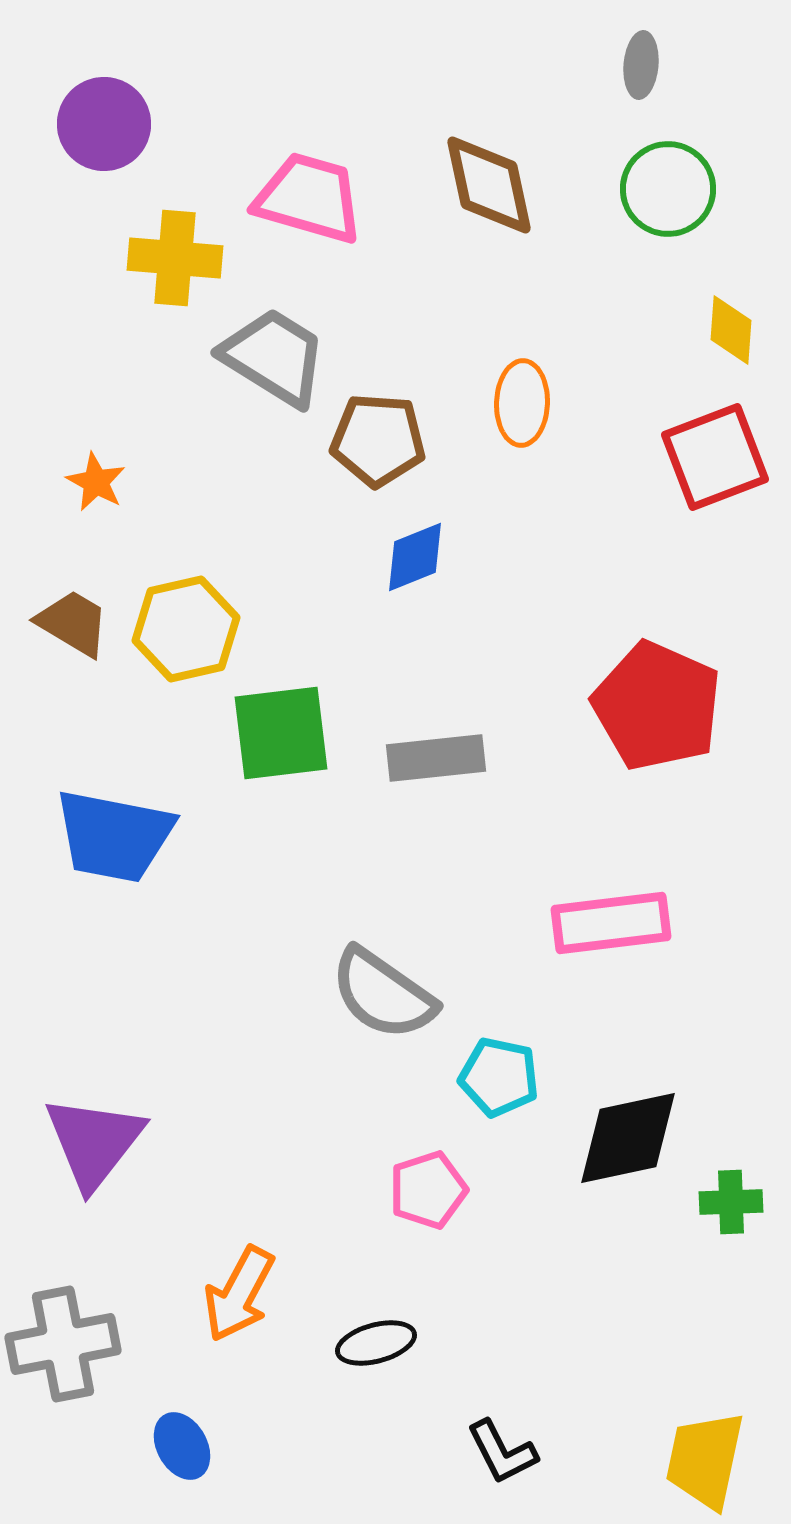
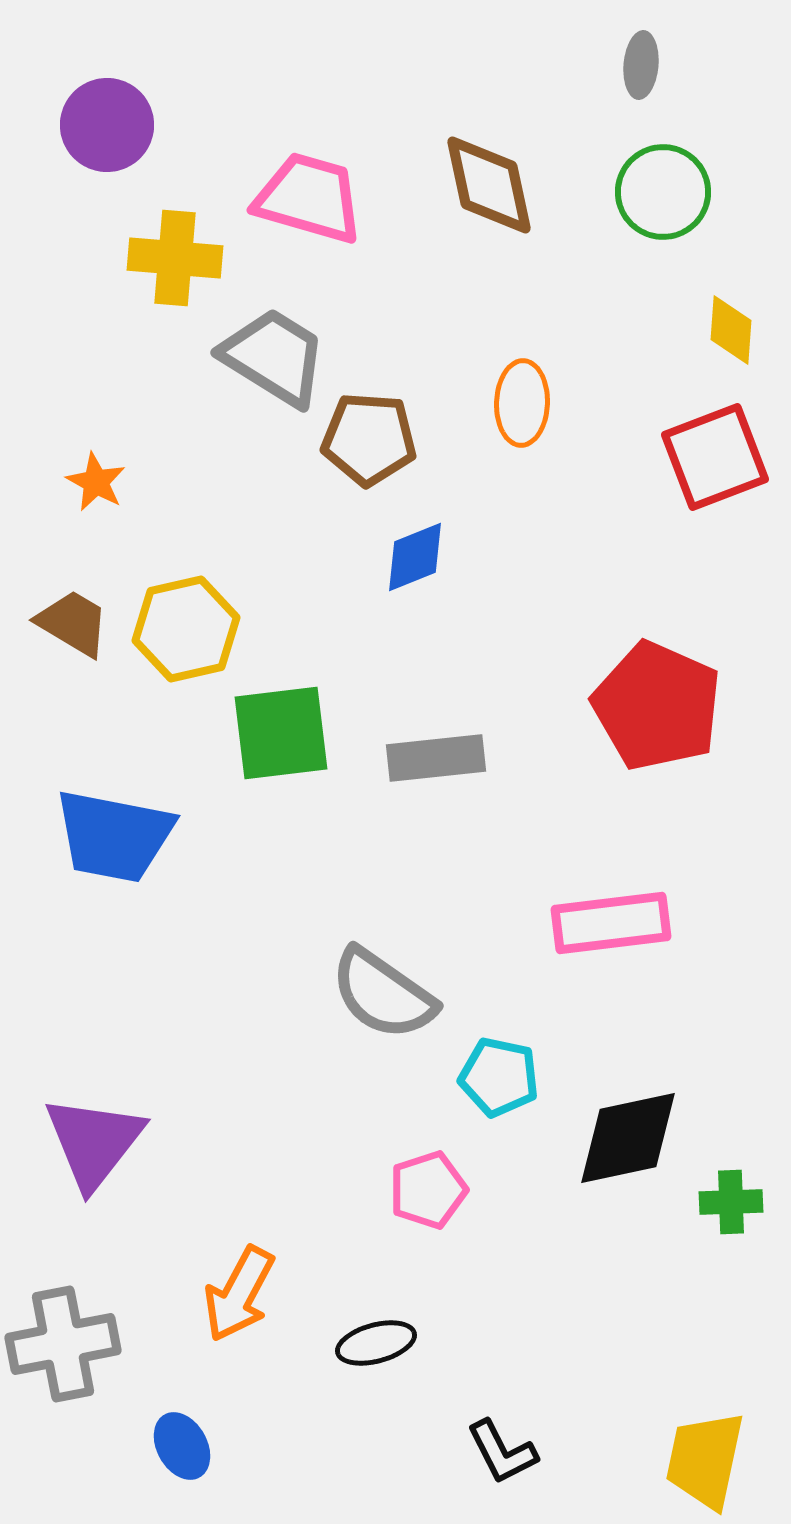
purple circle: moved 3 px right, 1 px down
green circle: moved 5 px left, 3 px down
brown pentagon: moved 9 px left, 1 px up
